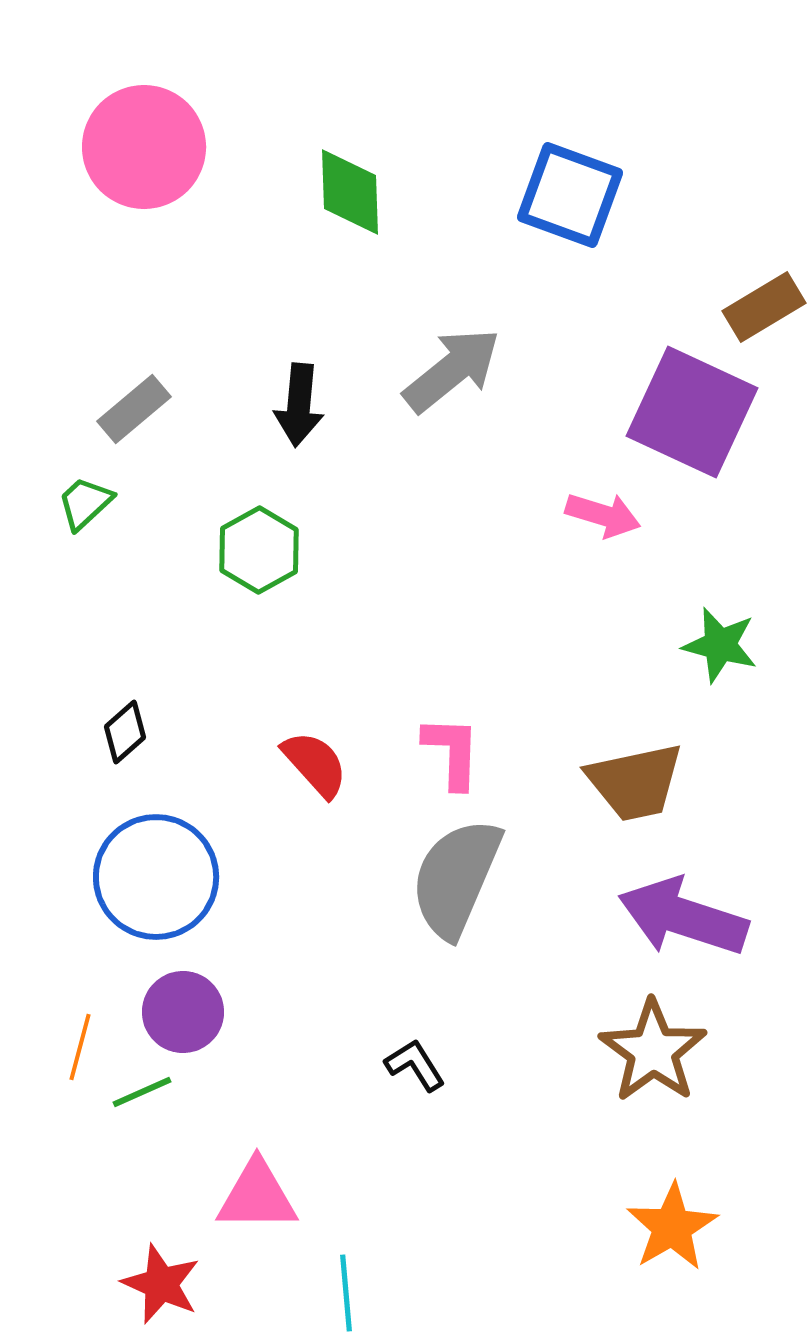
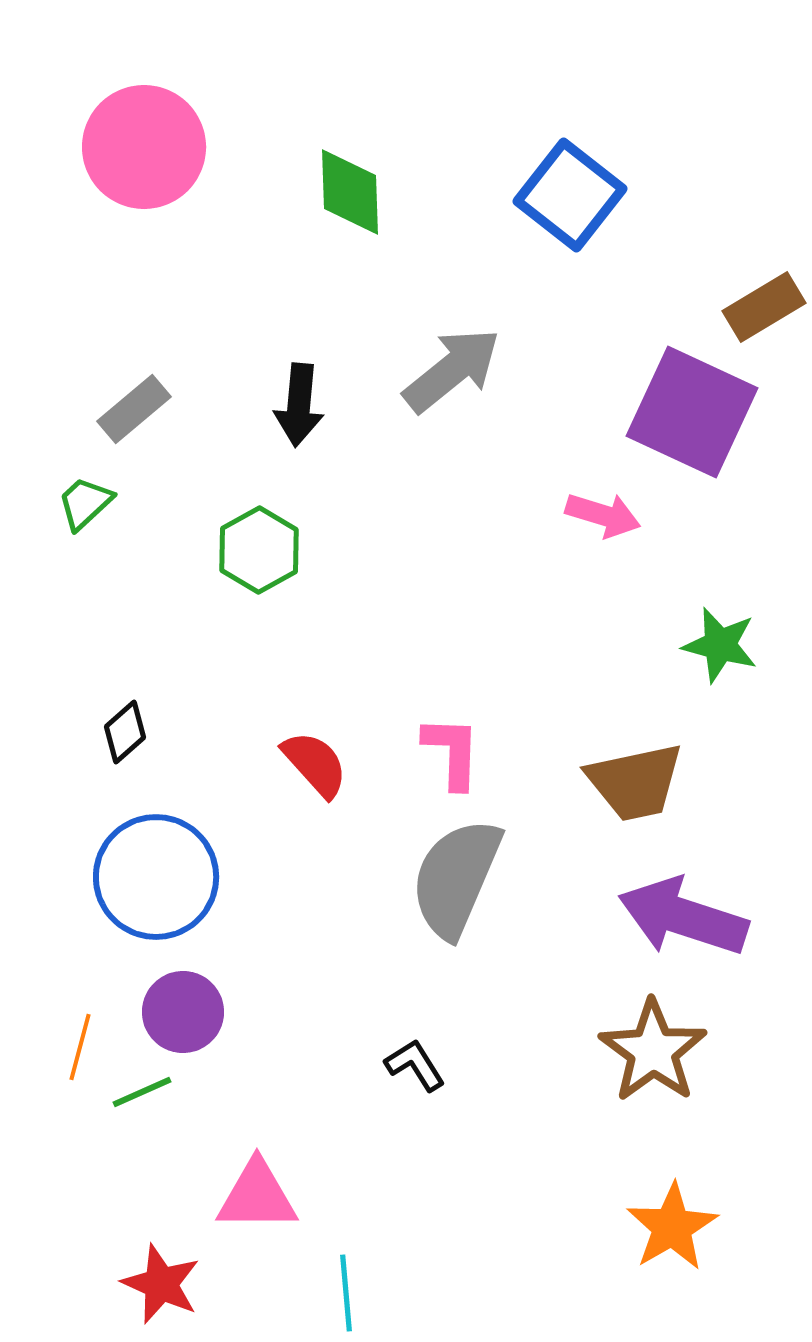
blue square: rotated 18 degrees clockwise
